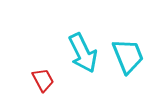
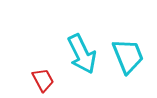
cyan arrow: moved 1 px left, 1 px down
